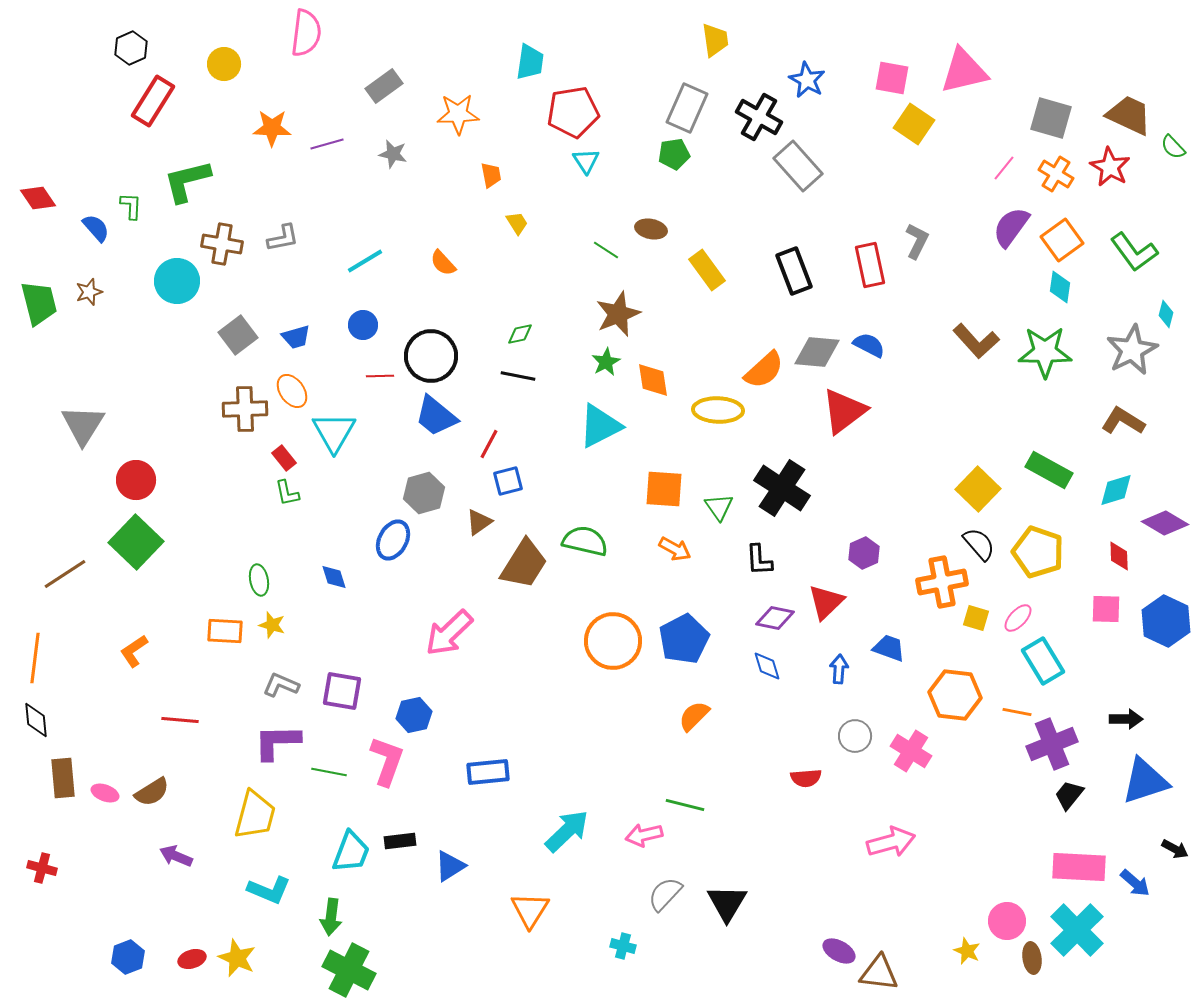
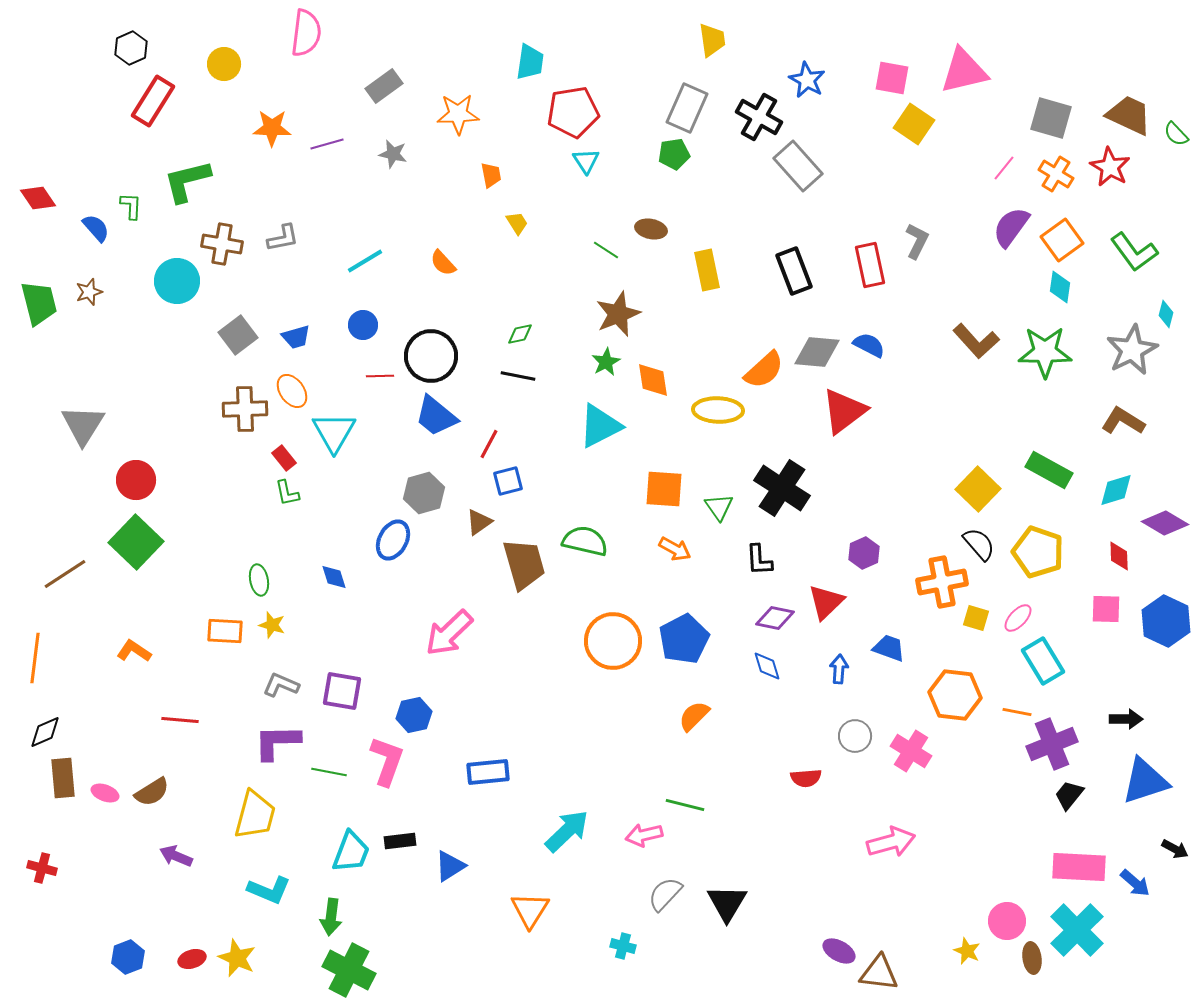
yellow trapezoid at (715, 40): moved 3 px left
green semicircle at (1173, 147): moved 3 px right, 13 px up
yellow rectangle at (707, 270): rotated 24 degrees clockwise
brown trapezoid at (524, 564): rotated 48 degrees counterclockwise
orange L-shape at (134, 651): rotated 68 degrees clockwise
black diamond at (36, 720): moved 9 px right, 12 px down; rotated 72 degrees clockwise
